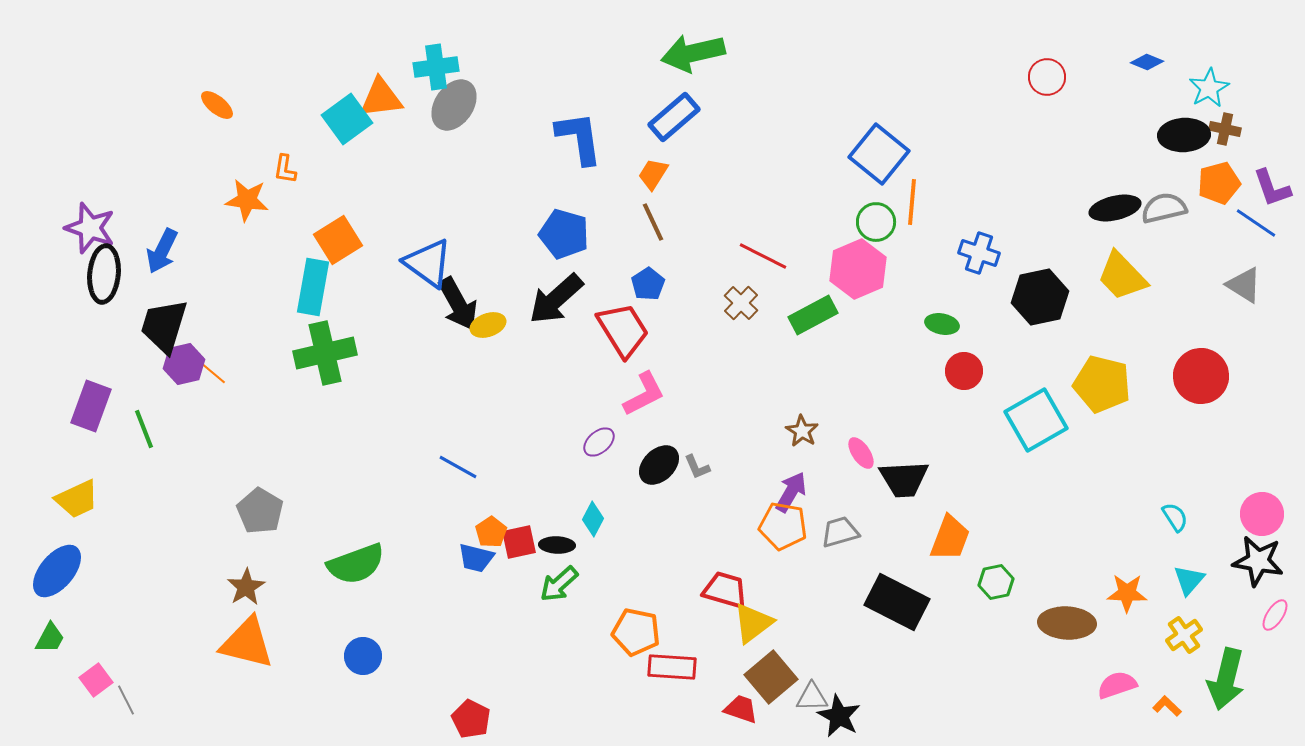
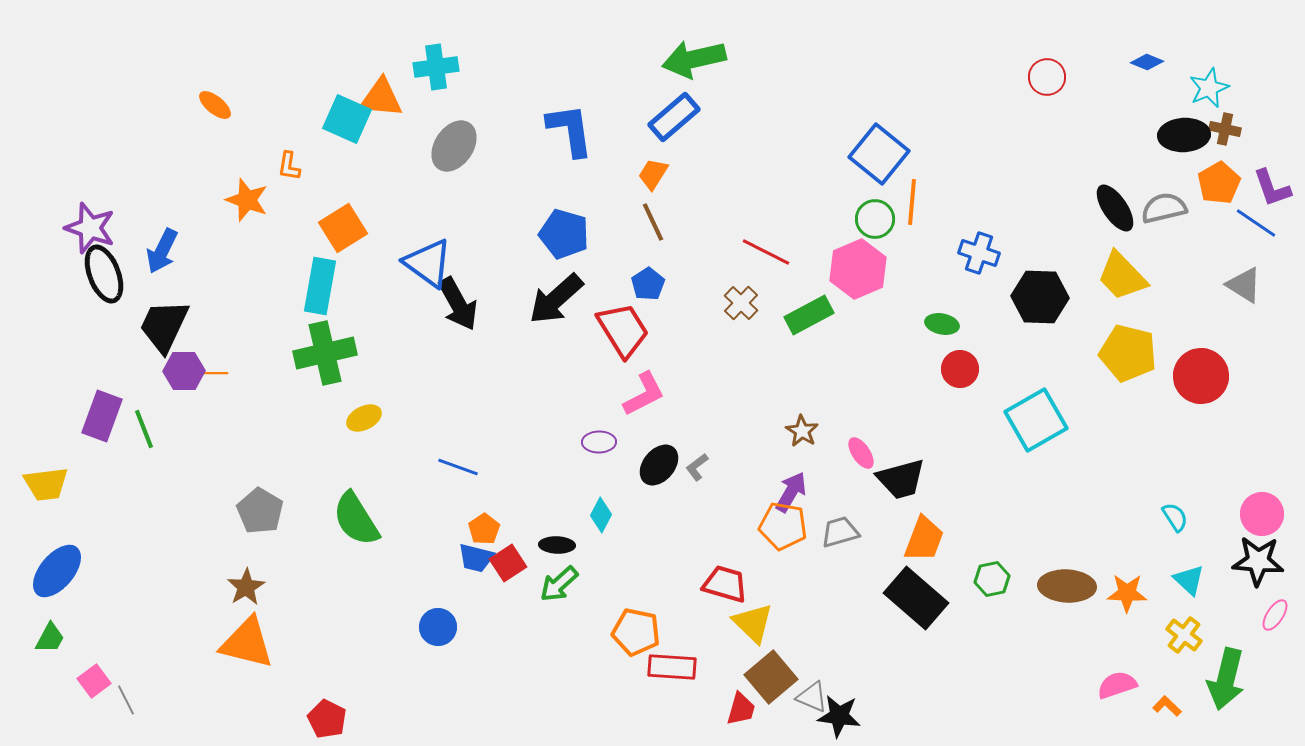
green arrow at (693, 53): moved 1 px right, 6 px down
cyan star at (1209, 88): rotated 6 degrees clockwise
orange triangle at (381, 98): rotated 12 degrees clockwise
orange ellipse at (217, 105): moved 2 px left
gray ellipse at (454, 105): moved 41 px down
cyan square at (347, 119): rotated 30 degrees counterclockwise
blue L-shape at (579, 138): moved 9 px left, 8 px up
orange L-shape at (285, 169): moved 4 px right, 3 px up
orange pentagon at (1219, 183): rotated 15 degrees counterclockwise
orange star at (247, 200): rotated 12 degrees clockwise
black ellipse at (1115, 208): rotated 69 degrees clockwise
green circle at (876, 222): moved 1 px left, 3 px up
orange square at (338, 240): moved 5 px right, 12 px up
red line at (763, 256): moved 3 px right, 4 px up
black ellipse at (104, 274): rotated 26 degrees counterclockwise
cyan rectangle at (313, 287): moved 7 px right, 1 px up
black hexagon at (1040, 297): rotated 14 degrees clockwise
green rectangle at (813, 315): moved 4 px left
yellow ellipse at (488, 325): moved 124 px left, 93 px down; rotated 8 degrees counterclockwise
black trapezoid at (164, 326): rotated 8 degrees clockwise
purple hexagon at (184, 364): moved 7 px down; rotated 12 degrees clockwise
red circle at (964, 371): moved 4 px left, 2 px up
orange line at (213, 373): rotated 40 degrees counterclockwise
yellow pentagon at (1102, 384): moved 26 px right, 31 px up
purple rectangle at (91, 406): moved 11 px right, 10 px down
purple ellipse at (599, 442): rotated 40 degrees clockwise
black ellipse at (659, 465): rotated 6 degrees counterclockwise
blue line at (458, 467): rotated 9 degrees counterclockwise
gray L-shape at (697, 467): rotated 76 degrees clockwise
black trapezoid at (904, 479): moved 3 px left; rotated 12 degrees counterclockwise
yellow trapezoid at (77, 499): moved 31 px left, 15 px up; rotated 18 degrees clockwise
cyan diamond at (593, 519): moved 8 px right, 4 px up
orange pentagon at (491, 532): moved 7 px left, 3 px up
orange trapezoid at (950, 538): moved 26 px left, 1 px down
red square at (519, 542): moved 11 px left, 21 px down; rotated 21 degrees counterclockwise
black star at (1258, 561): rotated 6 degrees counterclockwise
green semicircle at (356, 564): moved 45 px up; rotated 78 degrees clockwise
cyan triangle at (1189, 580): rotated 28 degrees counterclockwise
green hexagon at (996, 582): moved 4 px left, 3 px up
red trapezoid at (725, 590): moved 6 px up
black rectangle at (897, 602): moved 19 px right, 4 px up; rotated 14 degrees clockwise
yellow triangle at (753, 623): rotated 39 degrees counterclockwise
brown ellipse at (1067, 623): moved 37 px up
yellow cross at (1184, 635): rotated 18 degrees counterclockwise
blue circle at (363, 656): moved 75 px right, 29 px up
pink square at (96, 680): moved 2 px left, 1 px down
gray triangle at (812, 697): rotated 24 degrees clockwise
red trapezoid at (741, 709): rotated 87 degrees clockwise
black star at (839, 716): rotated 21 degrees counterclockwise
red pentagon at (471, 719): moved 144 px left
